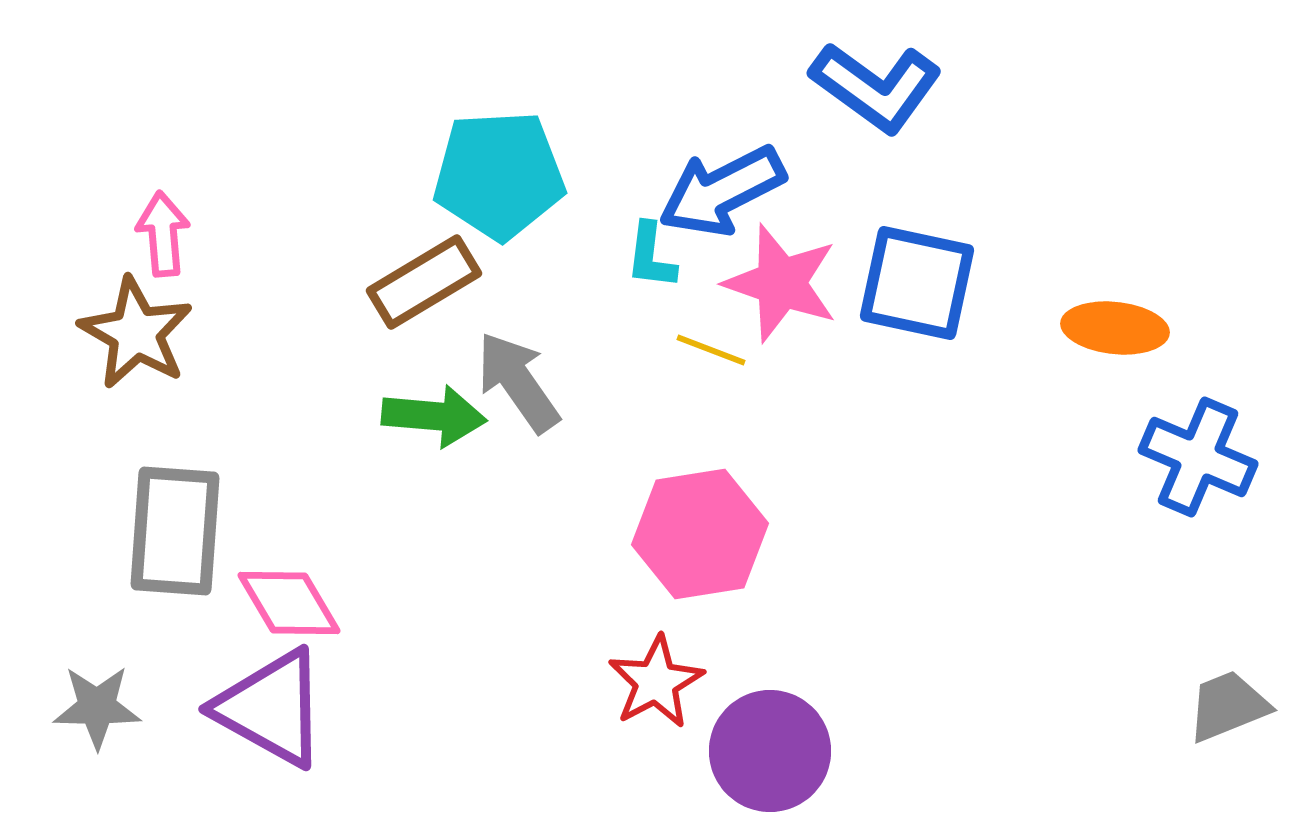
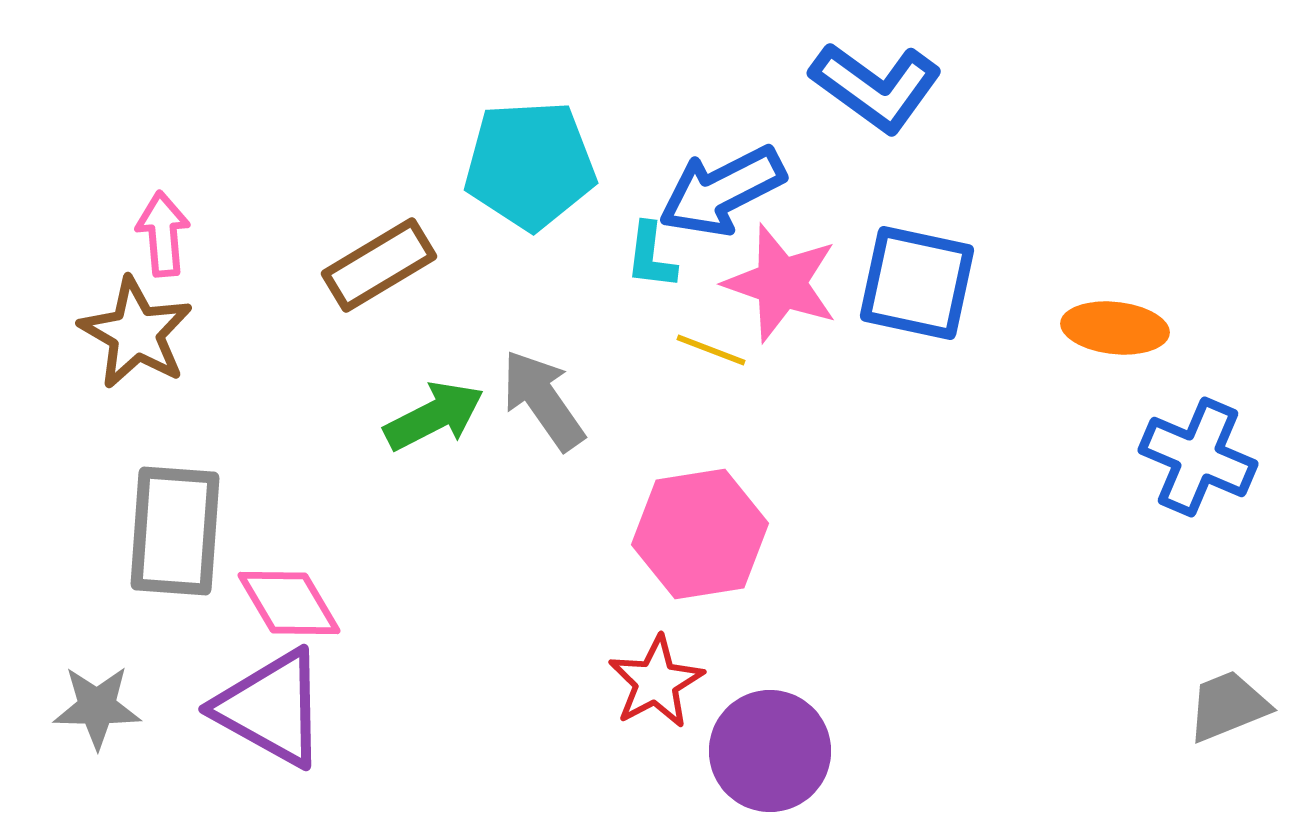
cyan pentagon: moved 31 px right, 10 px up
brown rectangle: moved 45 px left, 17 px up
gray arrow: moved 25 px right, 18 px down
green arrow: rotated 32 degrees counterclockwise
